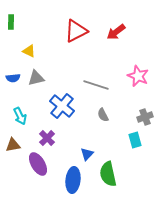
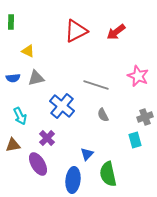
yellow triangle: moved 1 px left
